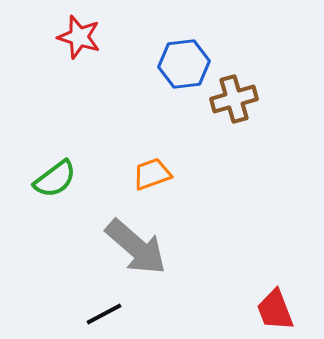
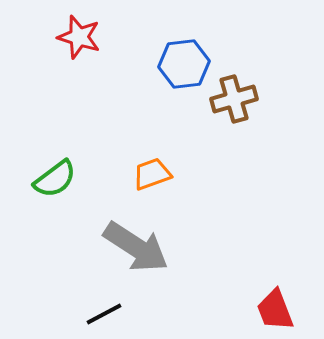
gray arrow: rotated 8 degrees counterclockwise
